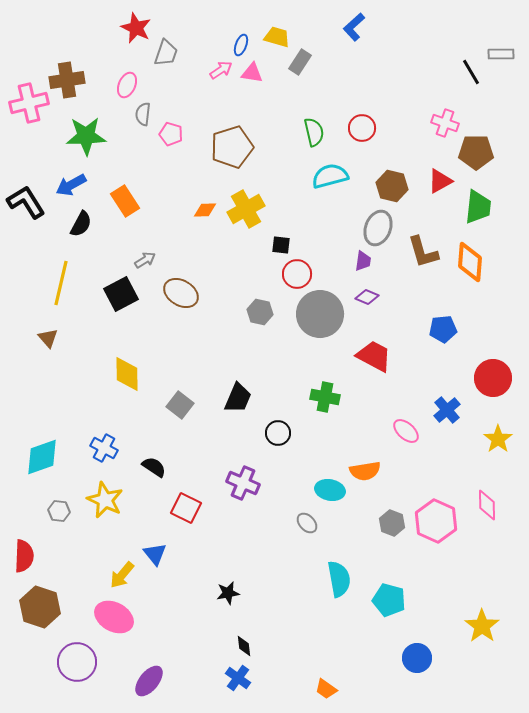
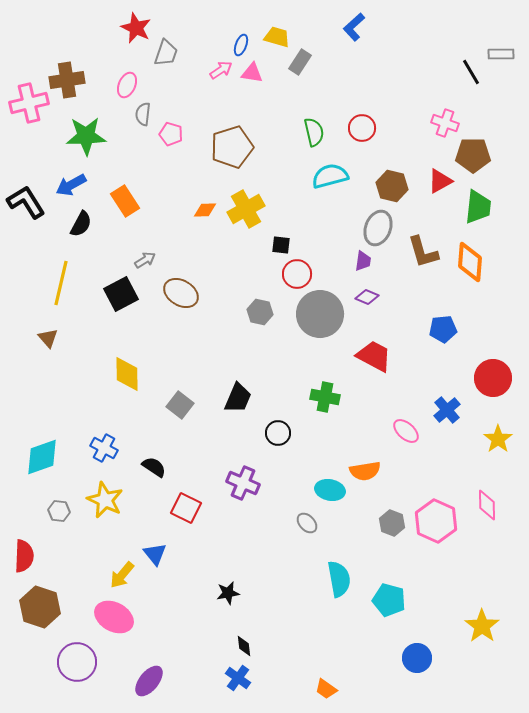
brown pentagon at (476, 152): moved 3 px left, 3 px down
